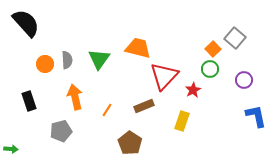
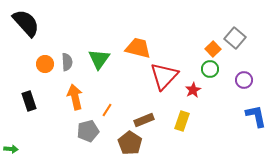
gray semicircle: moved 2 px down
brown rectangle: moved 14 px down
gray pentagon: moved 27 px right
